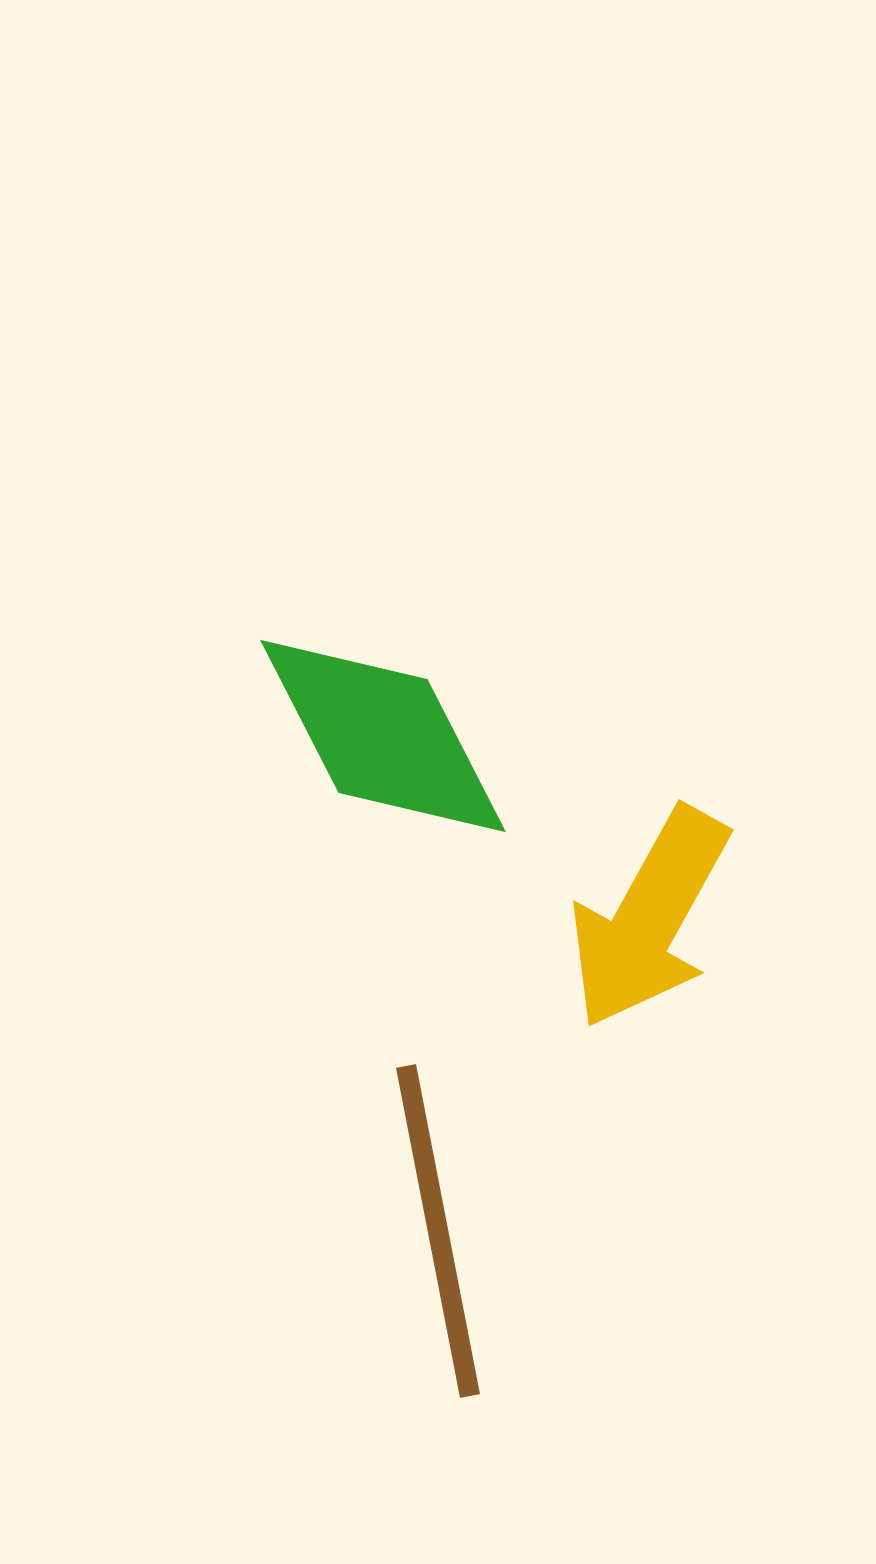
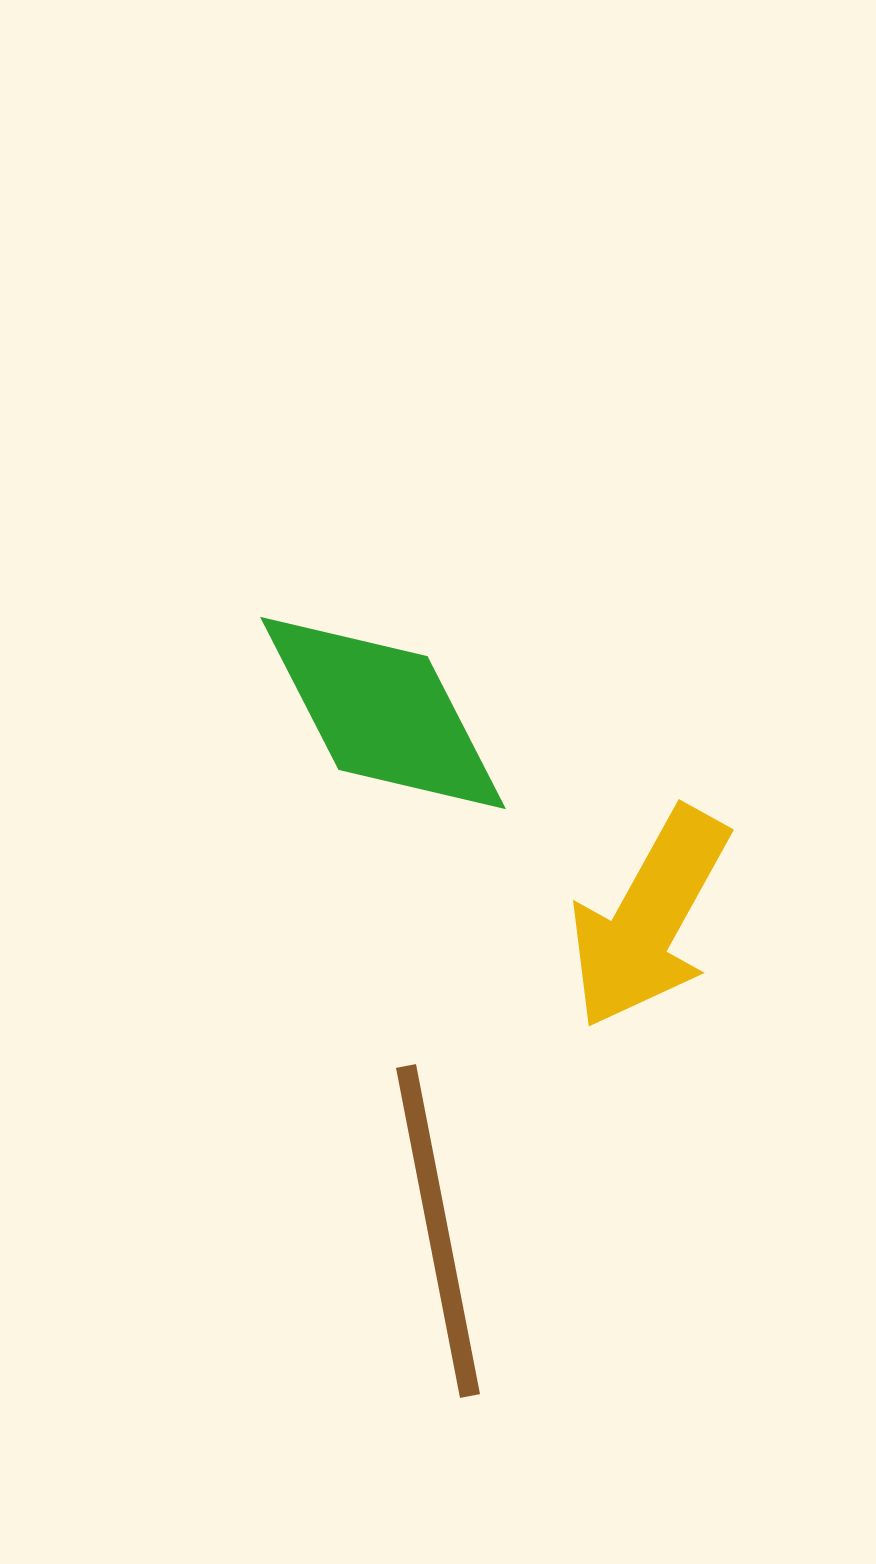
green diamond: moved 23 px up
